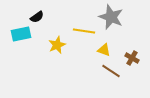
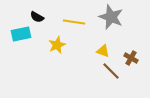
black semicircle: rotated 64 degrees clockwise
yellow line: moved 10 px left, 9 px up
yellow triangle: moved 1 px left, 1 px down
brown cross: moved 1 px left
brown line: rotated 12 degrees clockwise
